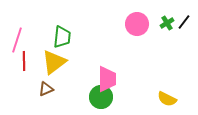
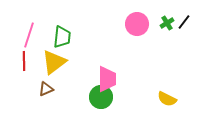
pink line: moved 12 px right, 5 px up
